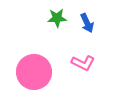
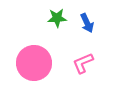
pink L-shape: rotated 130 degrees clockwise
pink circle: moved 9 px up
